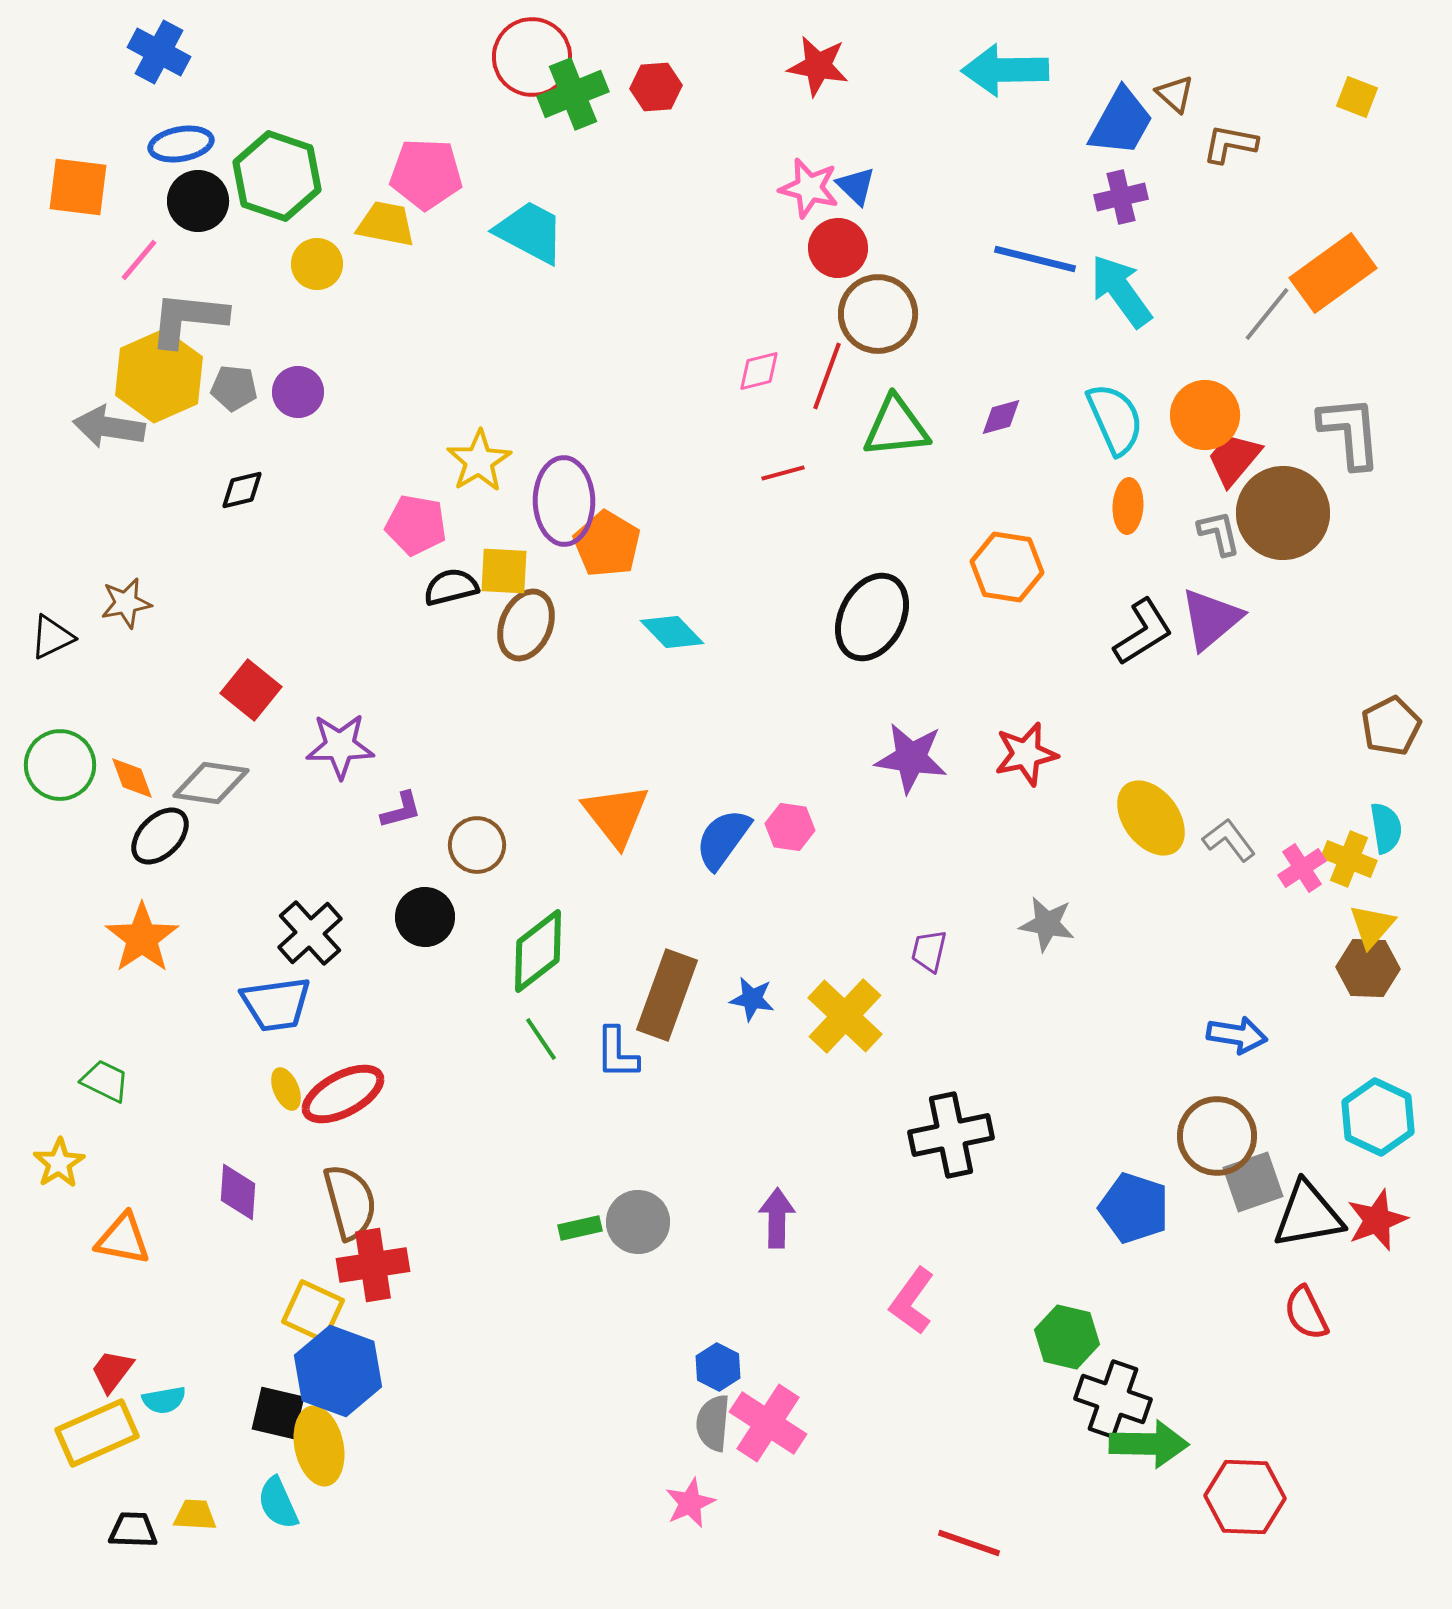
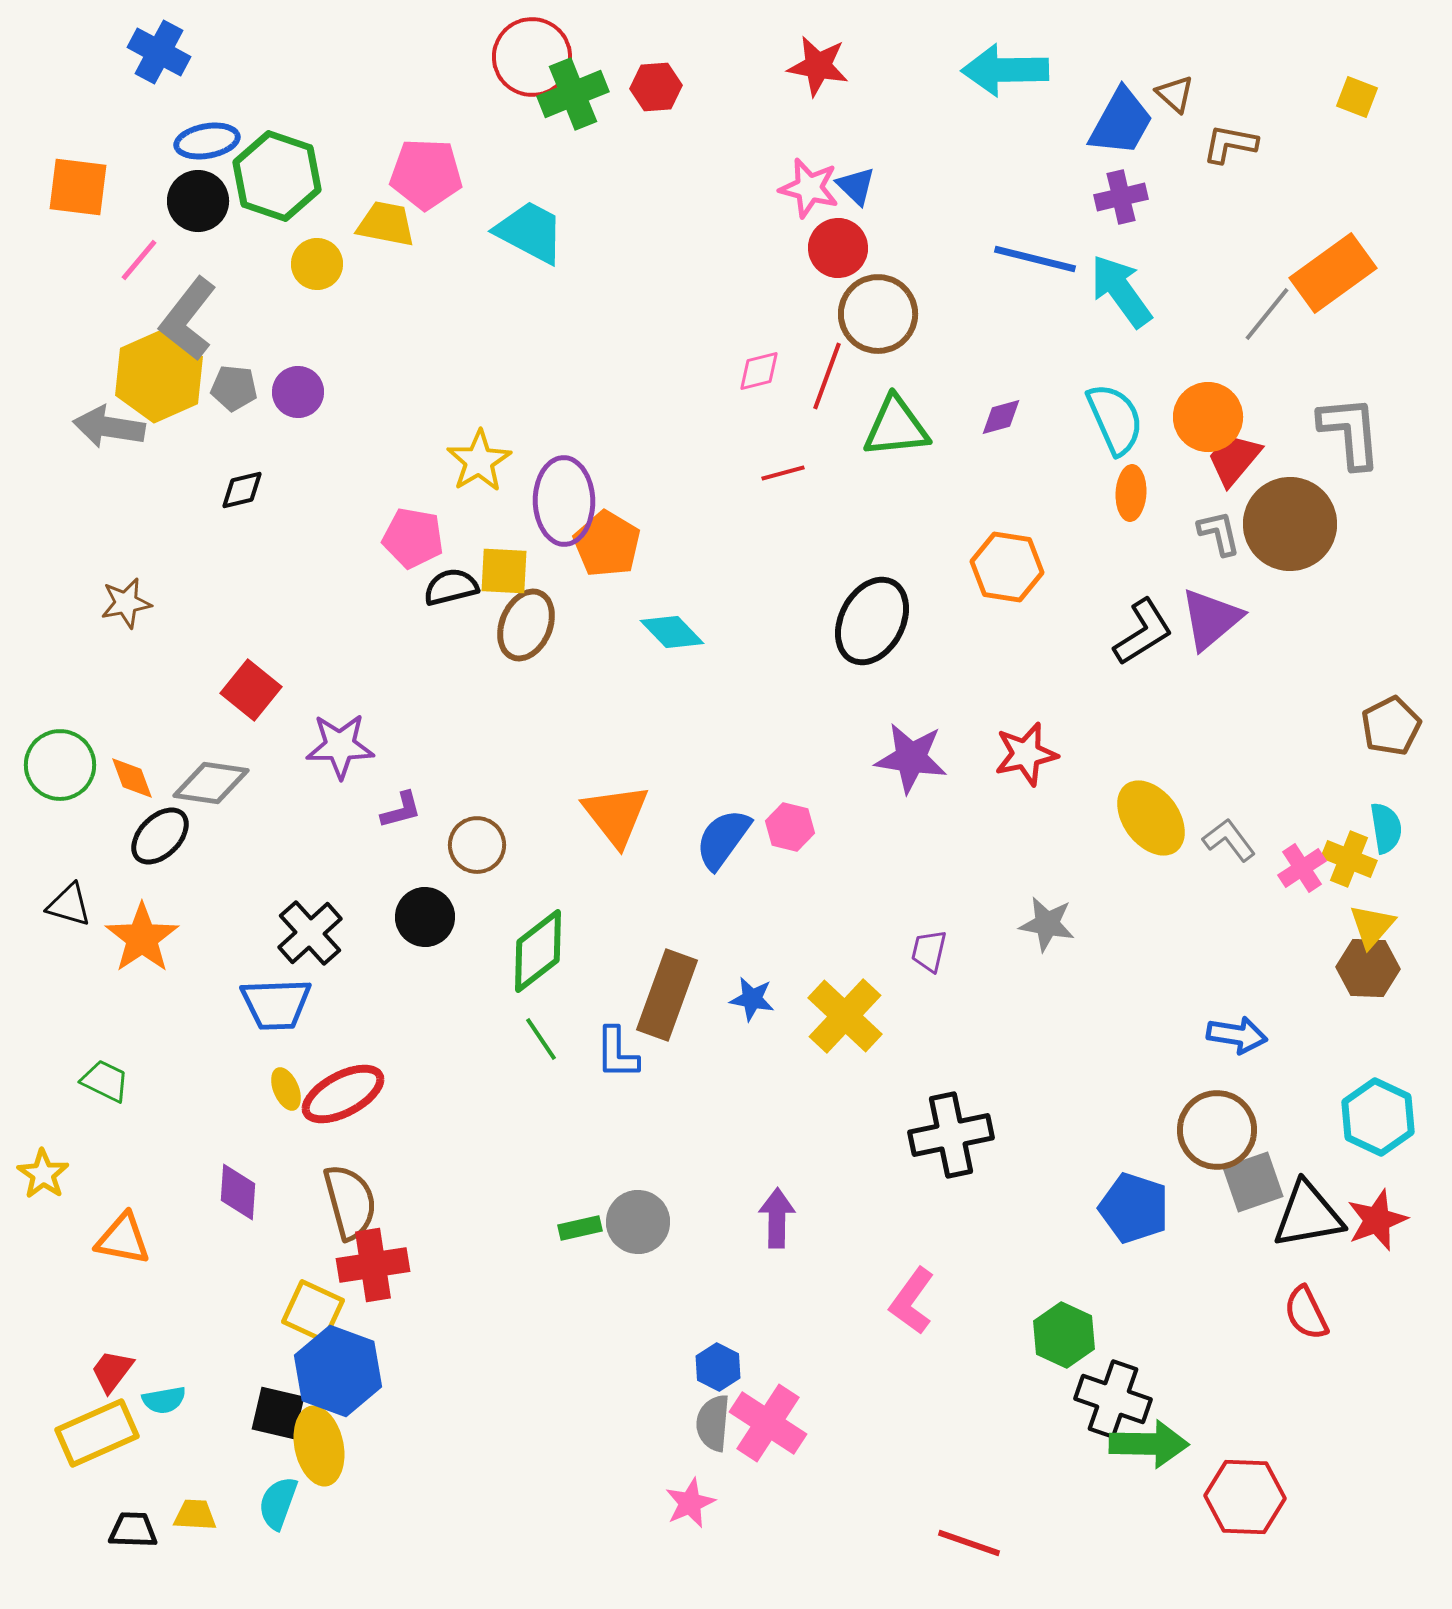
blue ellipse at (181, 144): moved 26 px right, 3 px up
gray L-shape at (188, 319): rotated 58 degrees counterclockwise
orange circle at (1205, 415): moved 3 px right, 2 px down
orange ellipse at (1128, 506): moved 3 px right, 13 px up
brown circle at (1283, 513): moved 7 px right, 11 px down
pink pentagon at (416, 525): moved 3 px left, 13 px down
black ellipse at (872, 617): moved 4 px down
black triangle at (52, 637): moved 17 px right, 268 px down; rotated 42 degrees clockwise
pink hexagon at (790, 827): rotated 6 degrees clockwise
blue trapezoid at (276, 1004): rotated 6 degrees clockwise
brown circle at (1217, 1136): moved 6 px up
yellow star at (59, 1163): moved 16 px left, 11 px down; rotated 6 degrees counterclockwise
green hexagon at (1067, 1337): moved 3 px left, 2 px up; rotated 12 degrees clockwise
cyan semicircle at (278, 1503): rotated 44 degrees clockwise
